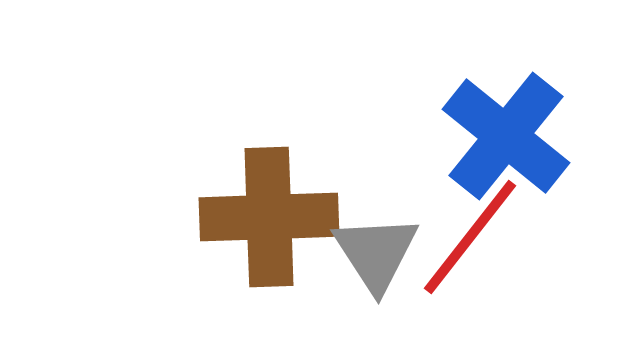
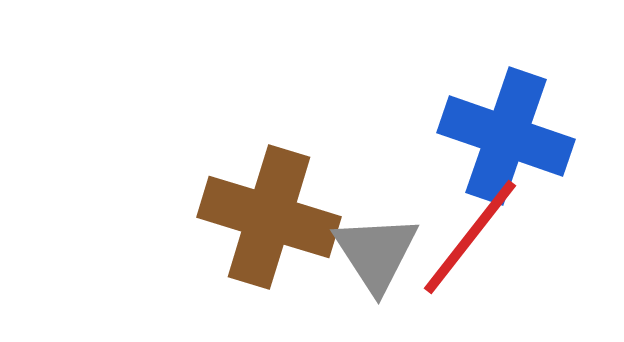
blue cross: rotated 20 degrees counterclockwise
brown cross: rotated 19 degrees clockwise
